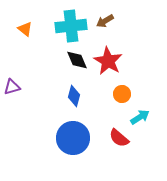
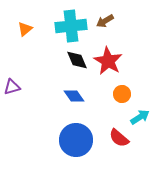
orange triangle: rotated 42 degrees clockwise
blue diamond: rotated 50 degrees counterclockwise
blue circle: moved 3 px right, 2 px down
